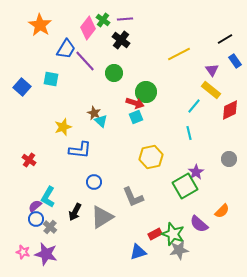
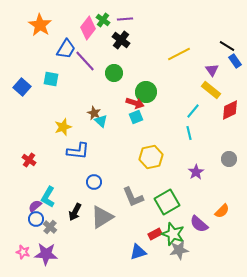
black line at (225, 39): moved 2 px right, 7 px down; rotated 63 degrees clockwise
cyan line at (194, 106): moved 1 px left, 5 px down
blue L-shape at (80, 150): moved 2 px left, 1 px down
green square at (185, 186): moved 18 px left, 16 px down
purple star at (46, 254): rotated 10 degrees counterclockwise
